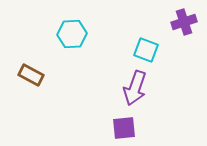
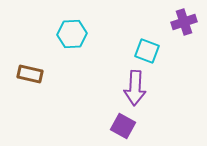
cyan square: moved 1 px right, 1 px down
brown rectangle: moved 1 px left, 1 px up; rotated 15 degrees counterclockwise
purple arrow: rotated 16 degrees counterclockwise
purple square: moved 1 px left, 2 px up; rotated 35 degrees clockwise
